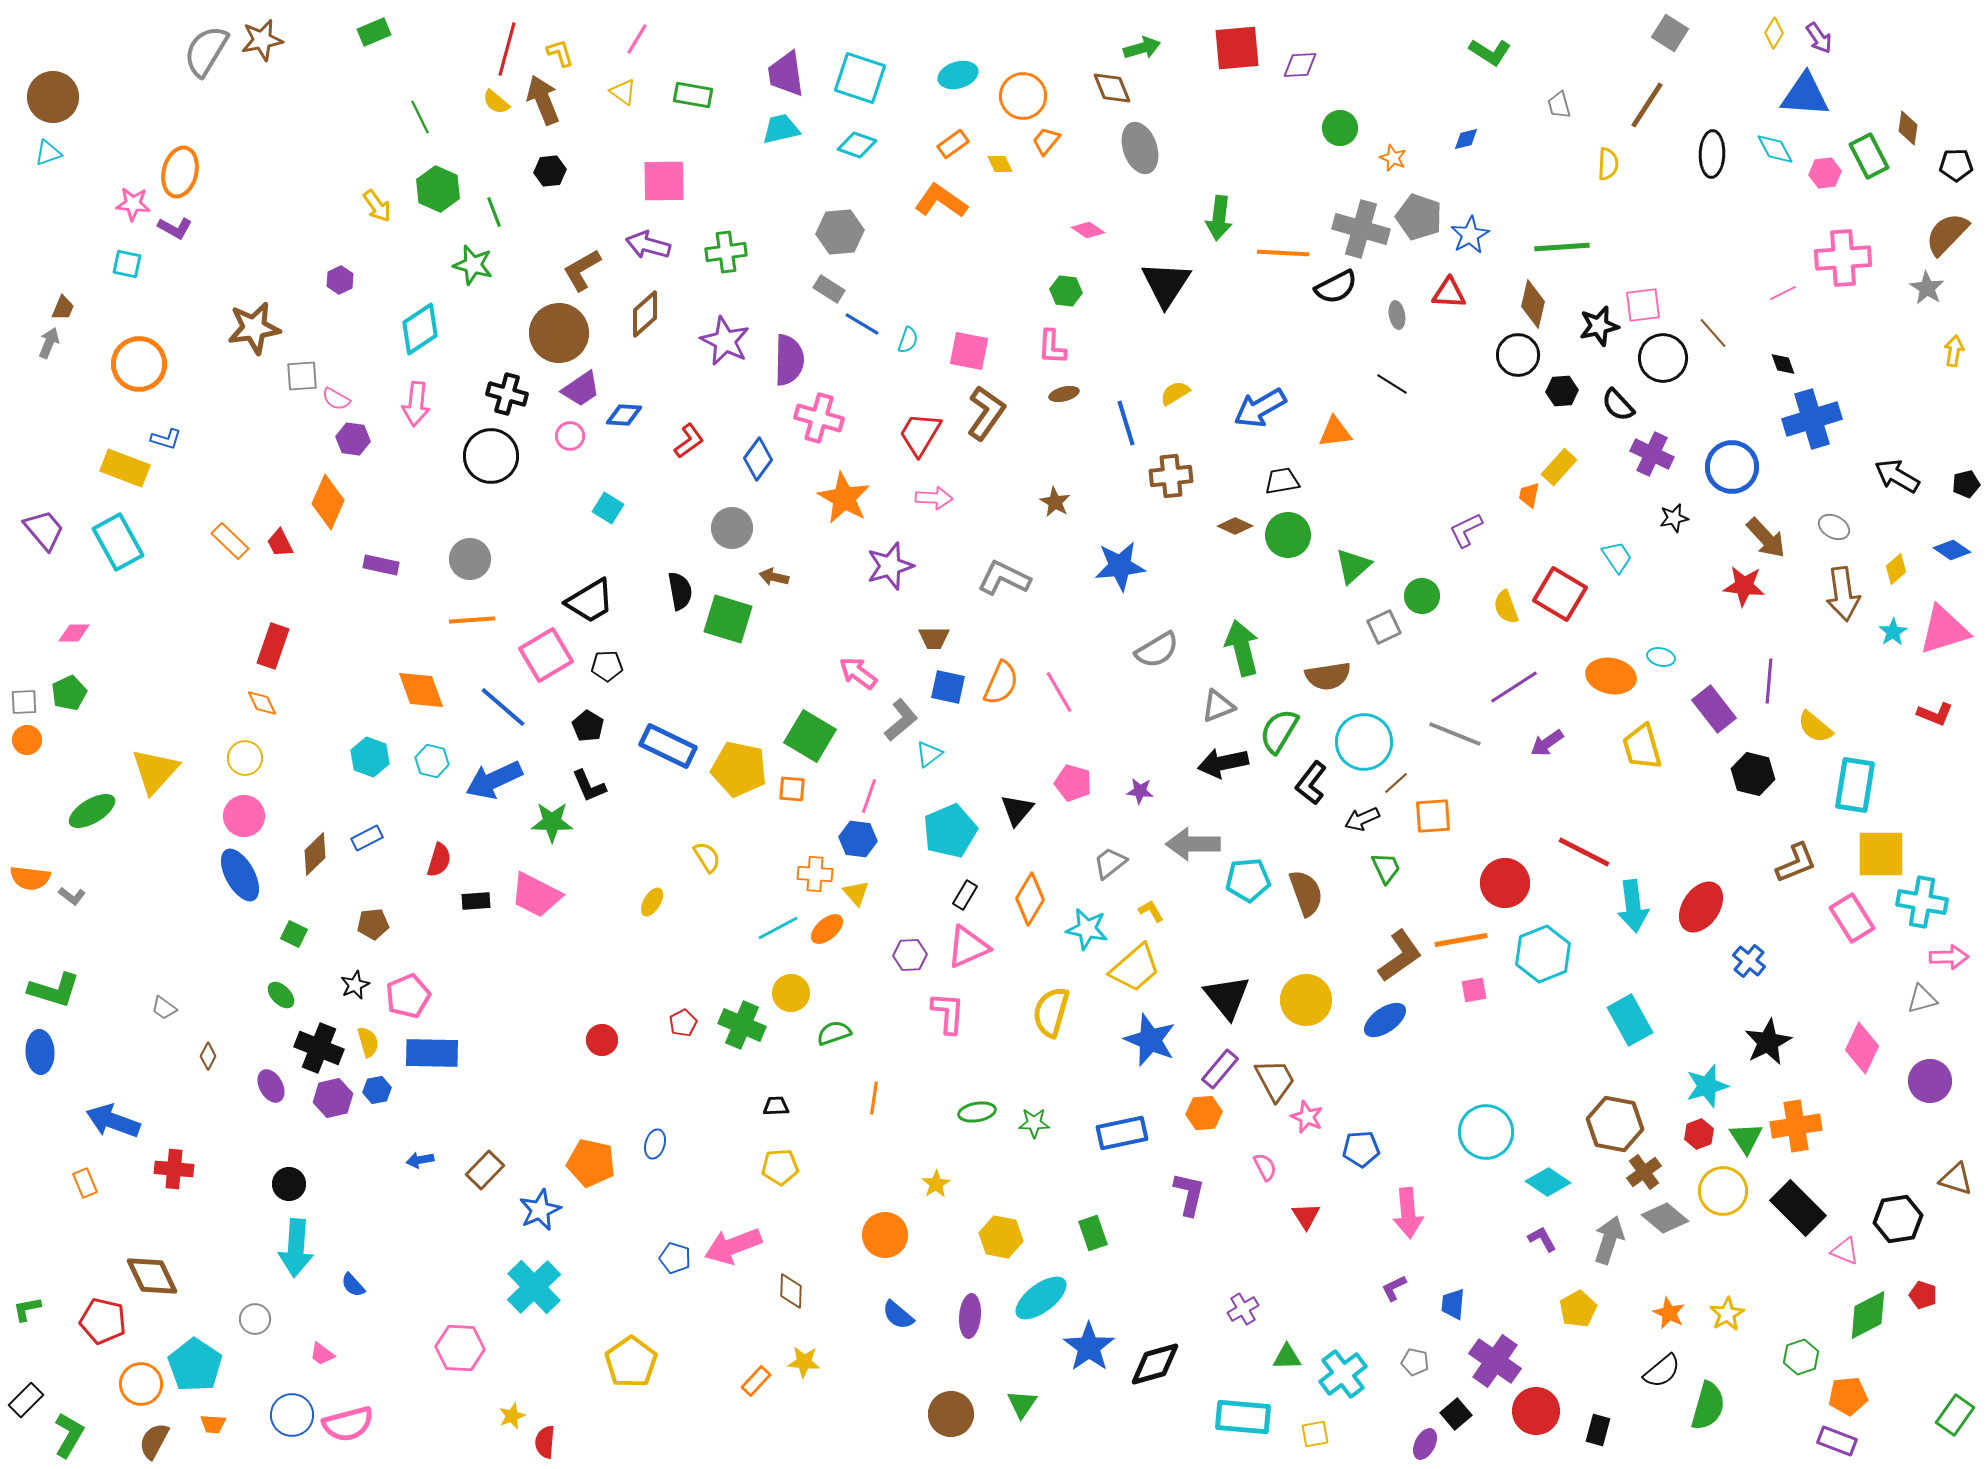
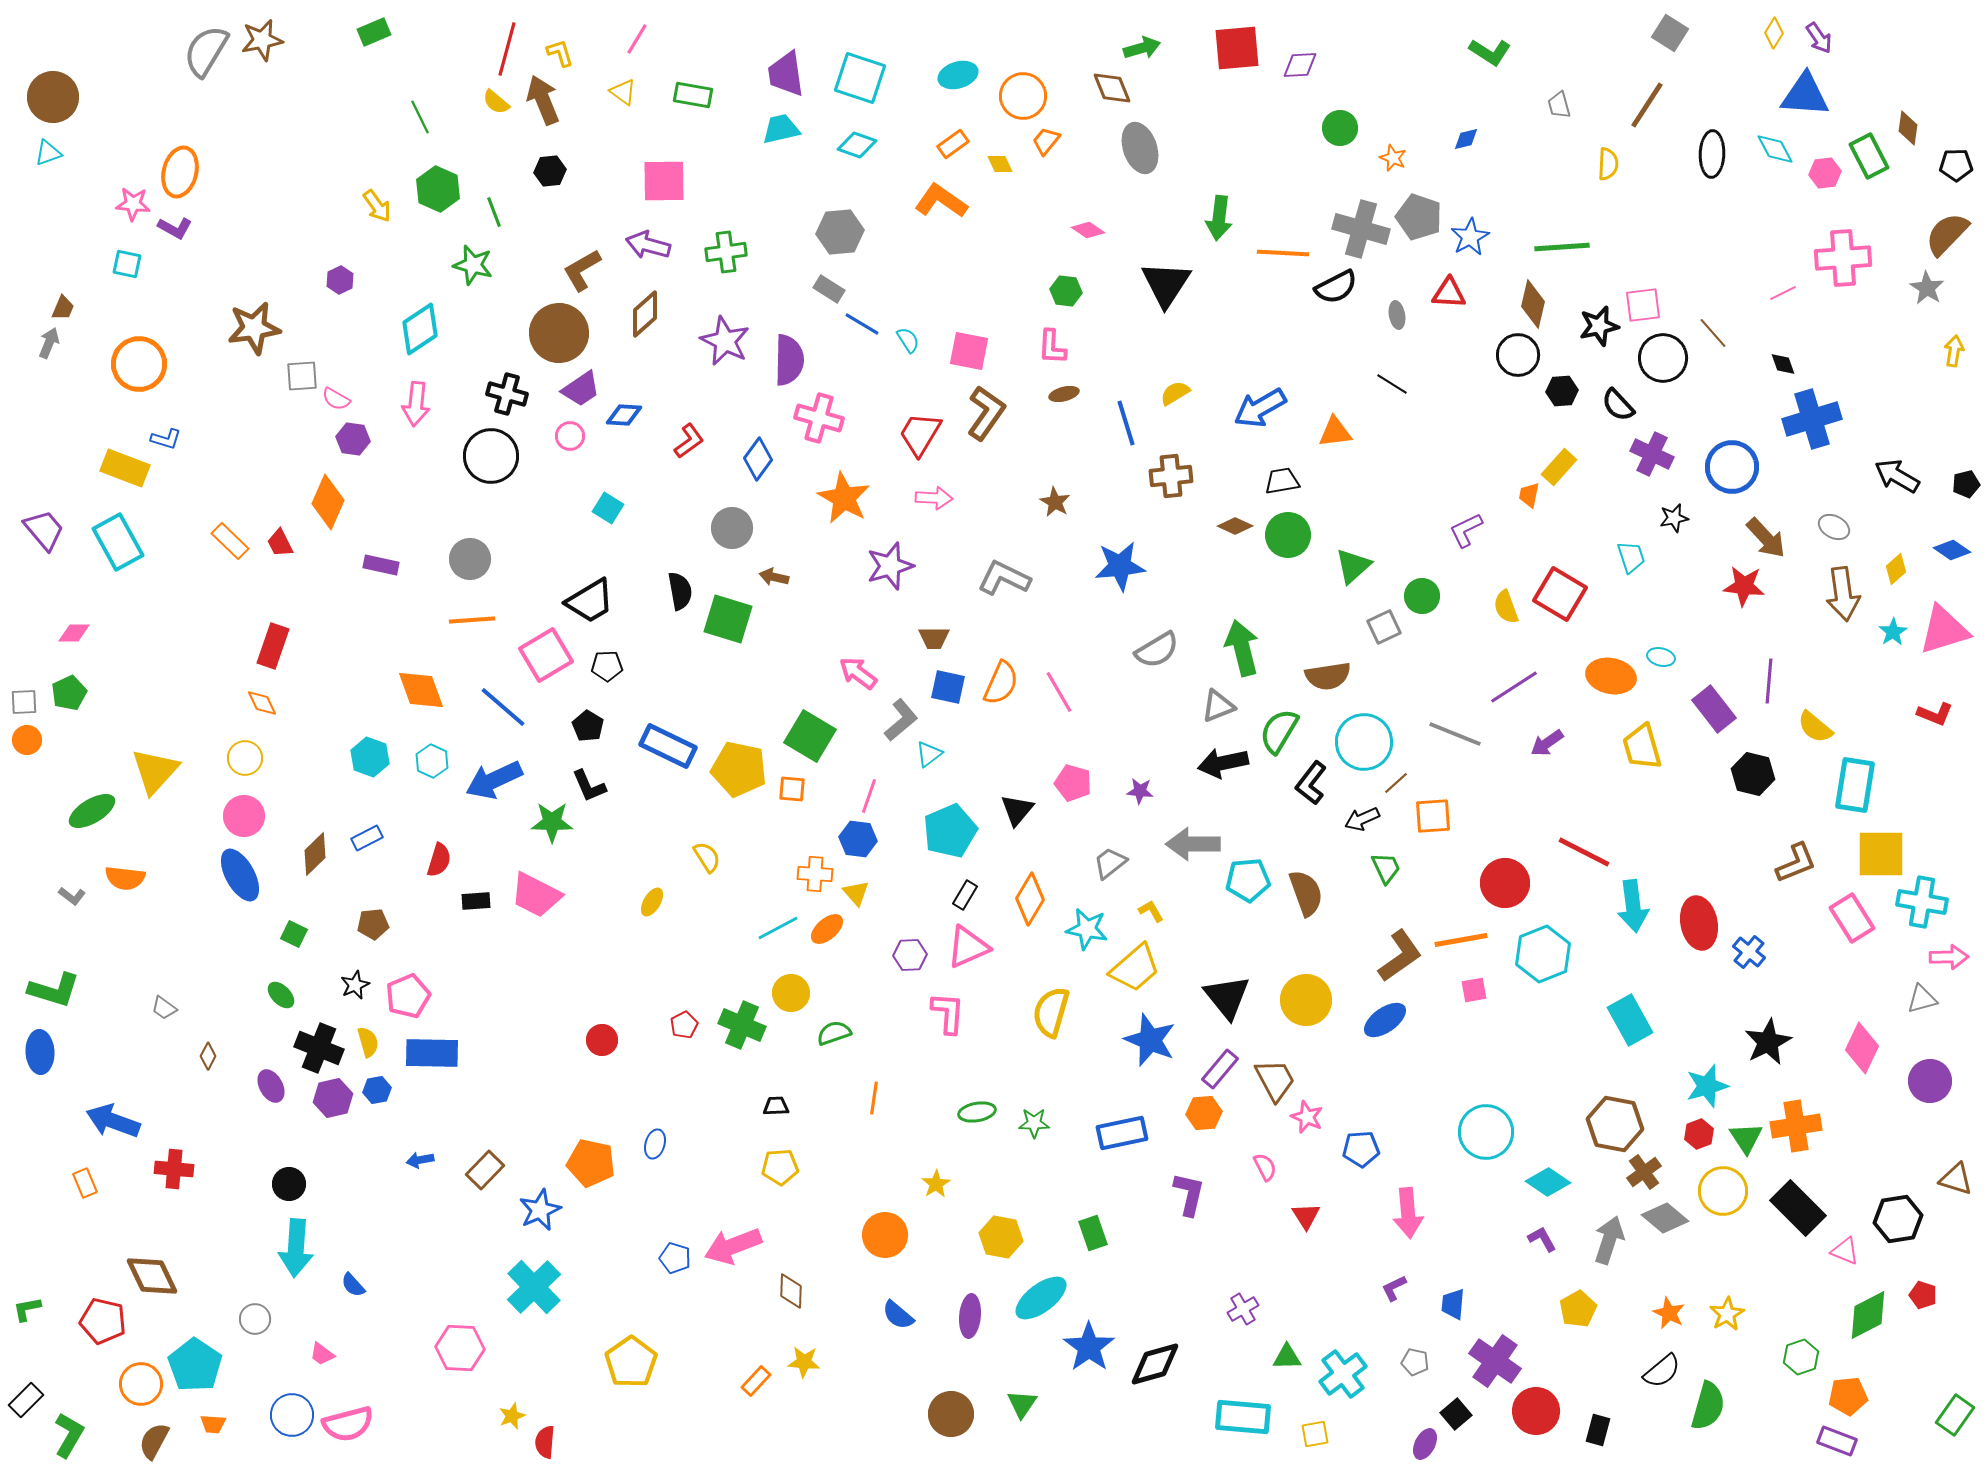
blue star at (1470, 235): moved 2 px down
cyan semicircle at (908, 340): rotated 52 degrees counterclockwise
cyan trapezoid at (1617, 557): moved 14 px right; rotated 16 degrees clockwise
cyan hexagon at (432, 761): rotated 12 degrees clockwise
orange semicircle at (30, 878): moved 95 px right
red ellipse at (1701, 907): moved 2 px left, 16 px down; rotated 45 degrees counterclockwise
blue cross at (1749, 961): moved 9 px up
red pentagon at (683, 1023): moved 1 px right, 2 px down
